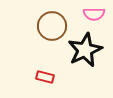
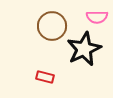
pink semicircle: moved 3 px right, 3 px down
black star: moved 1 px left, 1 px up
